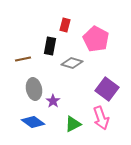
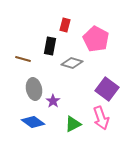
brown line: rotated 28 degrees clockwise
